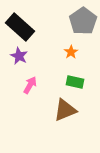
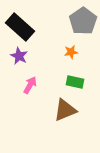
orange star: rotated 24 degrees clockwise
